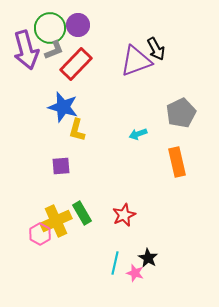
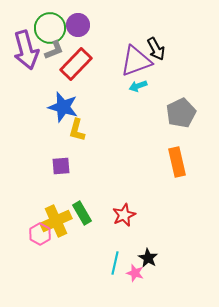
cyan arrow: moved 48 px up
